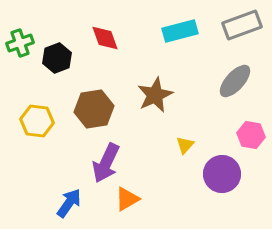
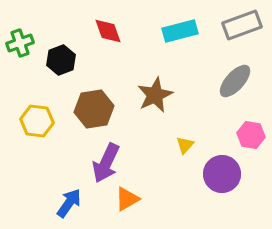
red diamond: moved 3 px right, 7 px up
black hexagon: moved 4 px right, 2 px down
